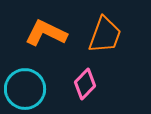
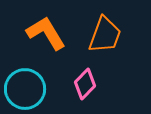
orange L-shape: rotated 33 degrees clockwise
